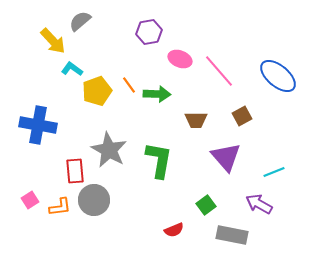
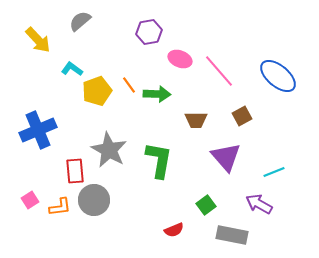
yellow arrow: moved 15 px left, 1 px up
blue cross: moved 5 px down; rotated 33 degrees counterclockwise
